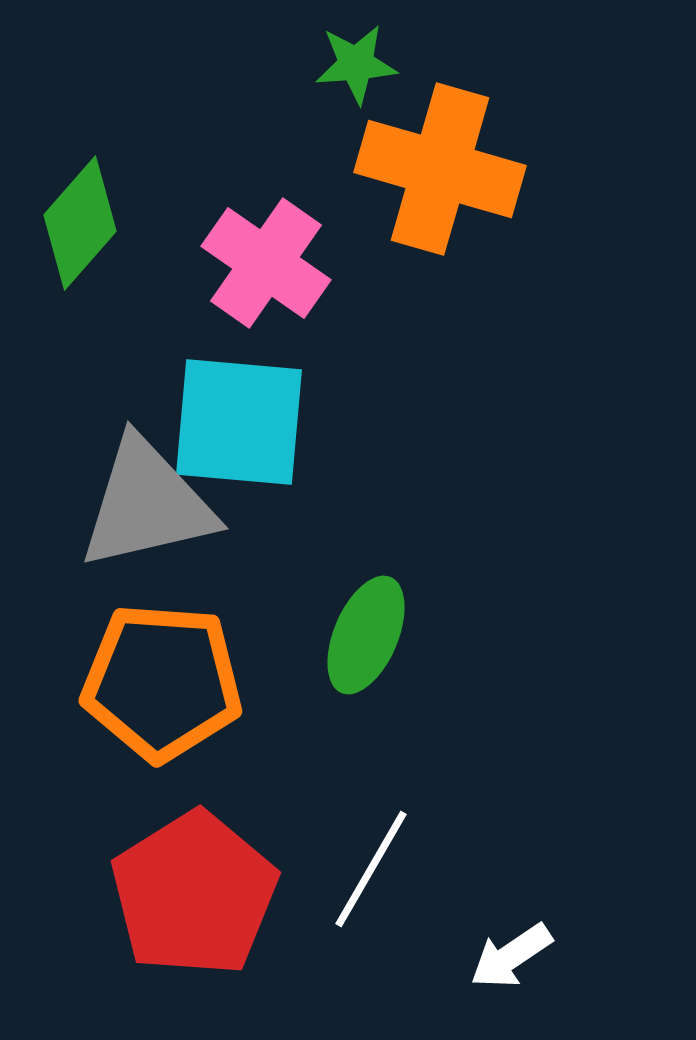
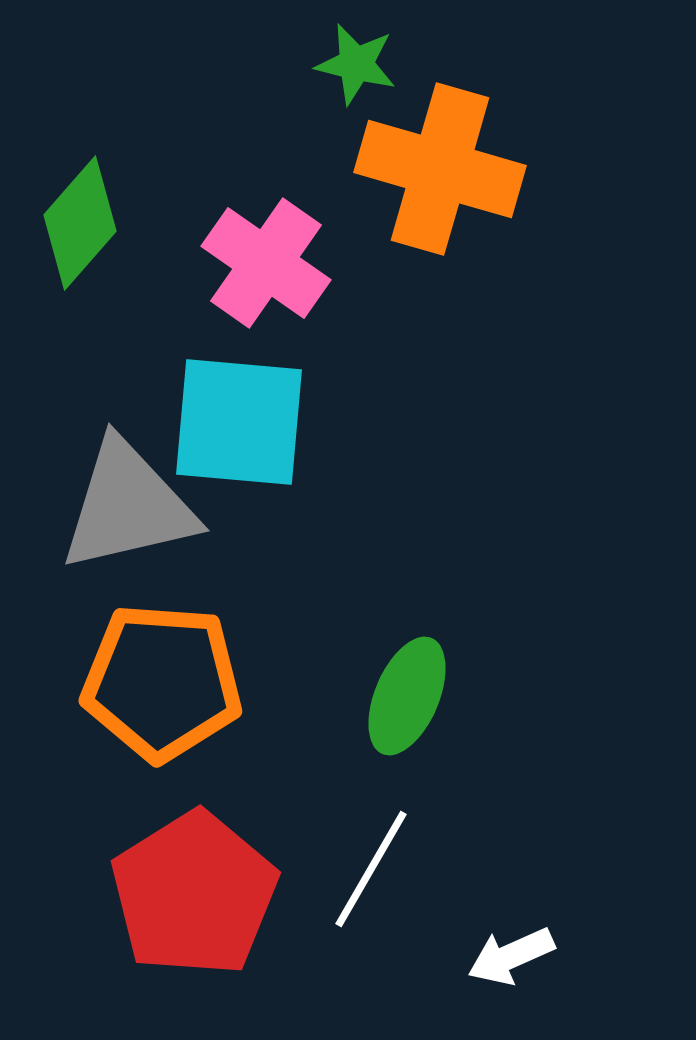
green star: rotated 18 degrees clockwise
gray triangle: moved 19 px left, 2 px down
green ellipse: moved 41 px right, 61 px down
white arrow: rotated 10 degrees clockwise
